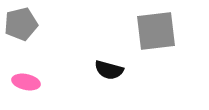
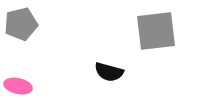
black semicircle: moved 2 px down
pink ellipse: moved 8 px left, 4 px down
